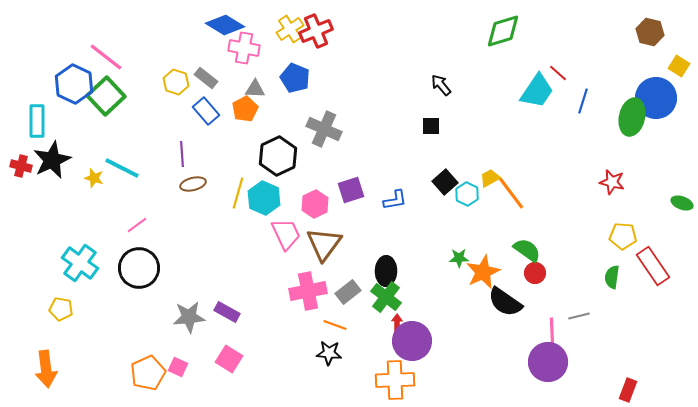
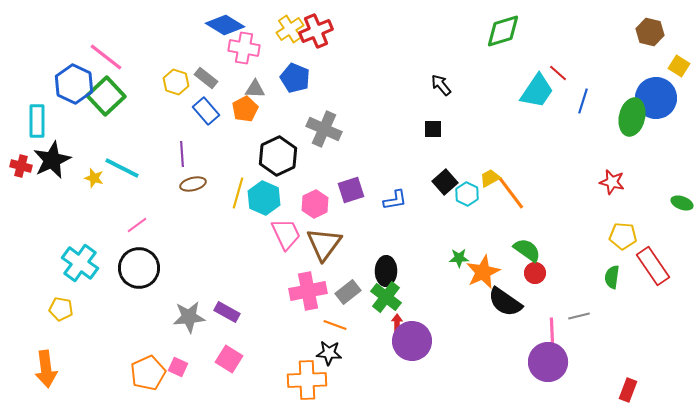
black square at (431, 126): moved 2 px right, 3 px down
orange cross at (395, 380): moved 88 px left
